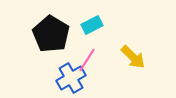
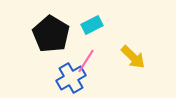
pink line: moved 1 px left, 1 px down
